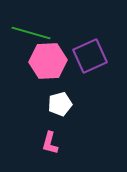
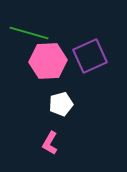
green line: moved 2 px left
white pentagon: moved 1 px right
pink L-shape: rotated 15 degrees clockwise
